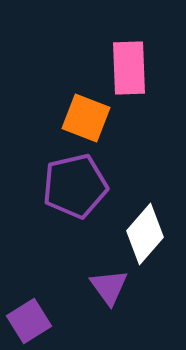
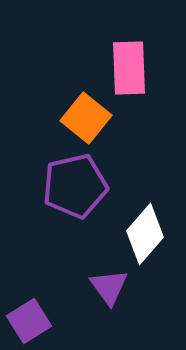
orange square: rotated 18 degrees clockwise
